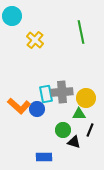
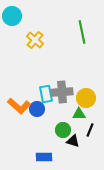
green line: moved 1 px right
black triangle: moved 1 px left, 1 px up
